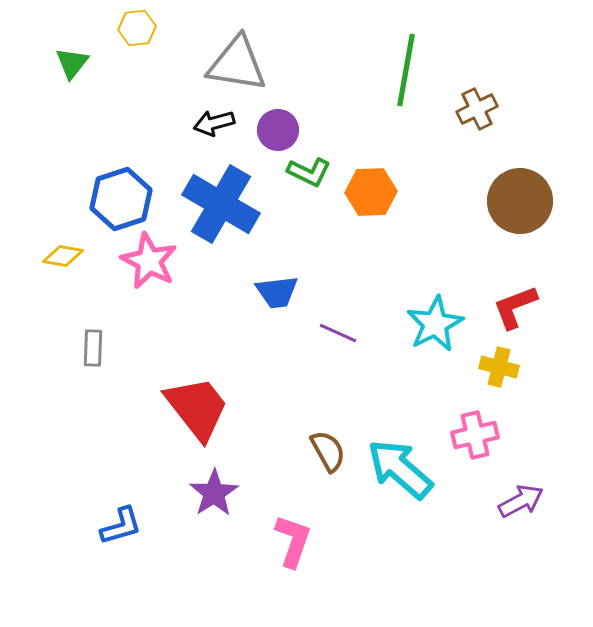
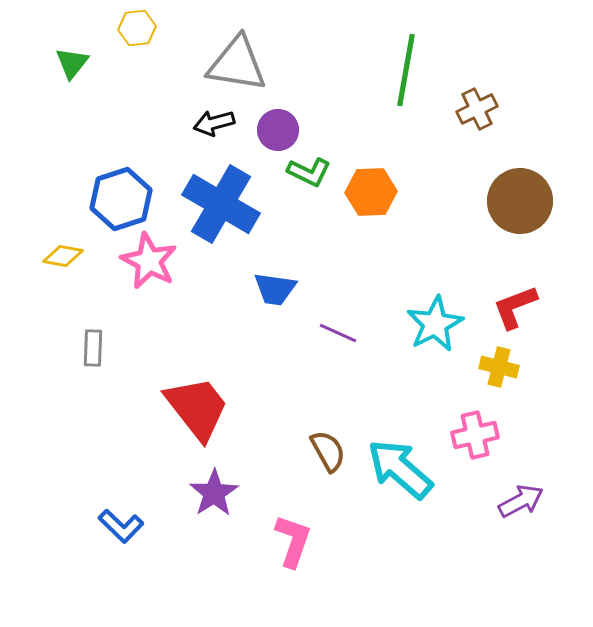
blue trapezoid: moved 2 px left, 3 px up; rotated 15 degrees clockwise
blue L-shape: rotated 60 degrees clockwise
